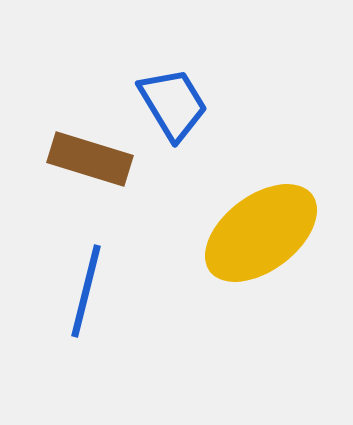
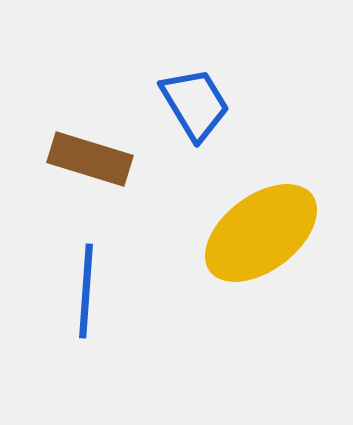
blue trapezoid: moved 22 px right
blue line: rotated 10 degrees counterclockwise
